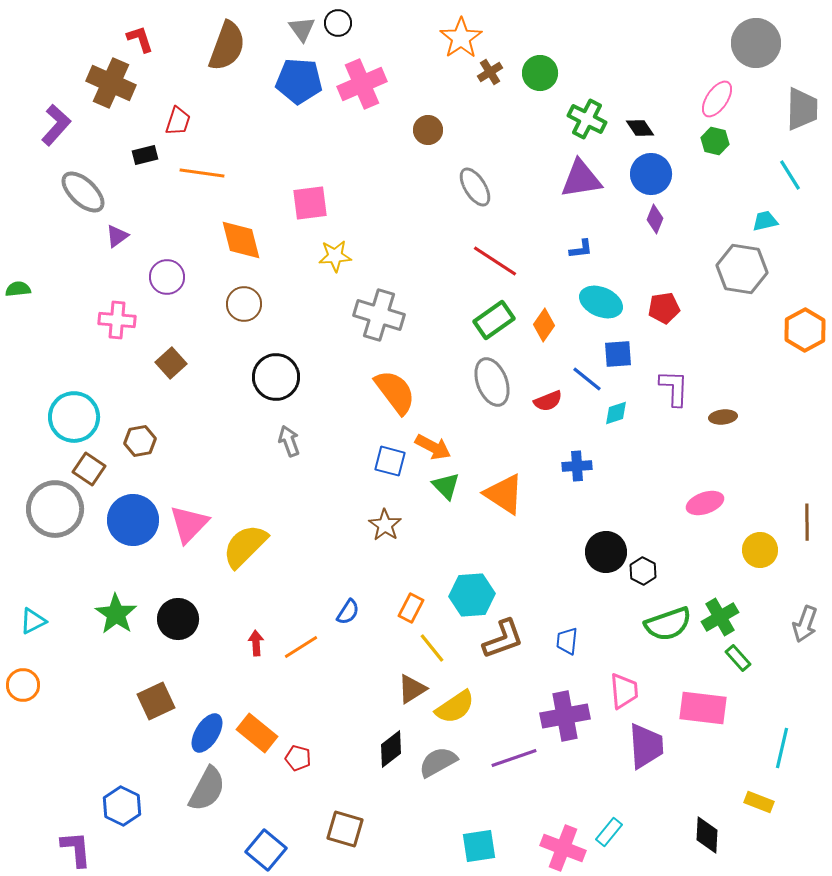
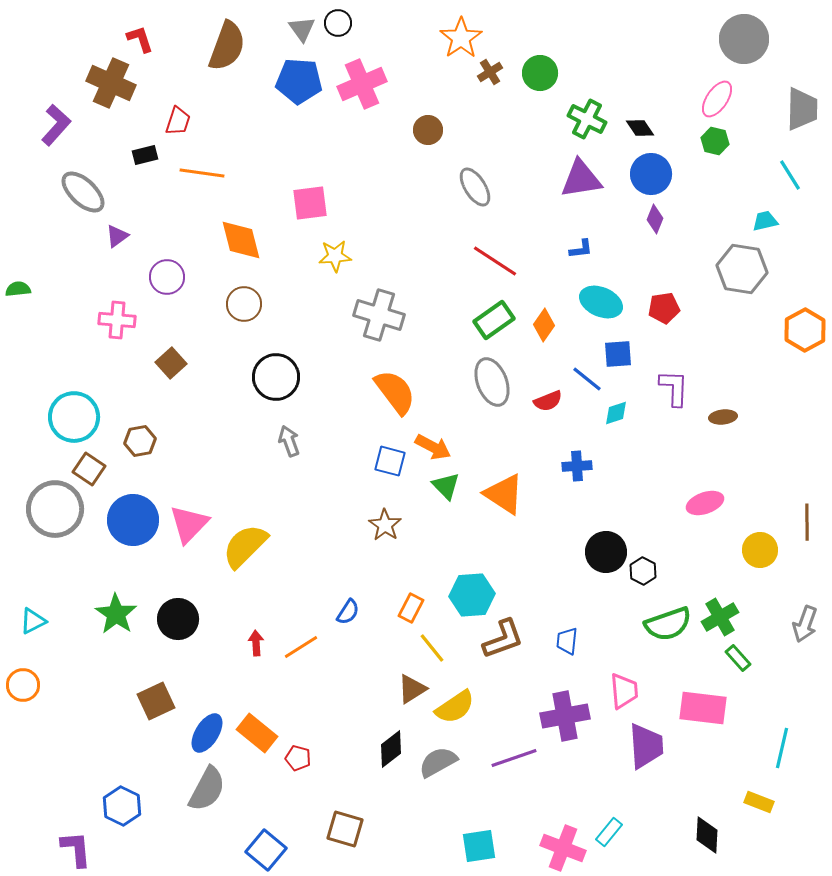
gray circle at (756, 43): moved 12 px left, 4 px up
